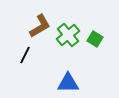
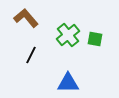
brown L-shape: moved 14 px left, 8 px up; rotated 100 degrees counterclockwise
green square: rotated 21 degrees counterclockwise
black line: moved 6 px right
